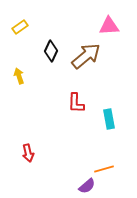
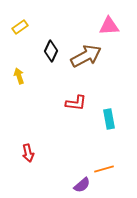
brown arrow: rotated 12 degrees clockwise
red L-shape: rotated 85 degrees counterclockwise
purple semicircle: moved 5 px left, 1 px up
